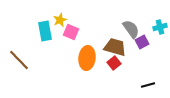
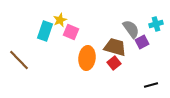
cyan cross: moved 4 px left, 3 px up
cyan rectangle: rotated 30 degrees clockwise
black line: moved 3 px right
